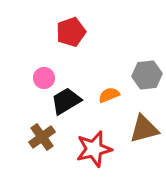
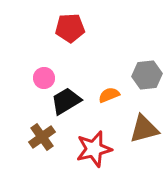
red pentagon: moved 1 px left, 4 px up; rotated 16 degrees clockwise
